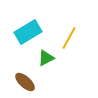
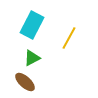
cyan rectangle: moved 4 px right, 7 px up; rotated 32 degrees counterclockwise
green triangle: moved 14 px left
